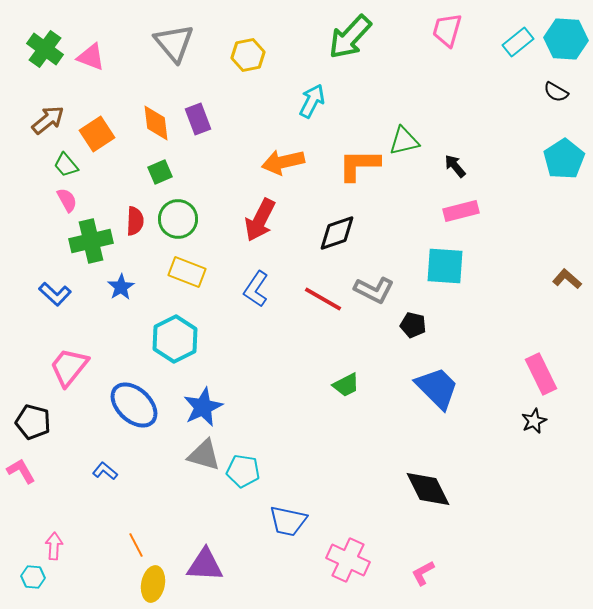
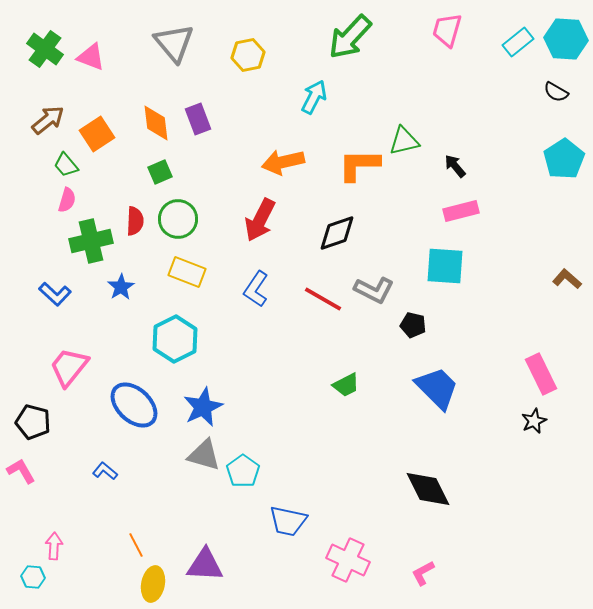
cyan arrow at (312, 101): moved 2 px right, 4 px up
pink semicircle at (67, 200): rotated 45 degrees clockwise
cyan pentagon at (243, 471): rotated 28 degrees clockwise
